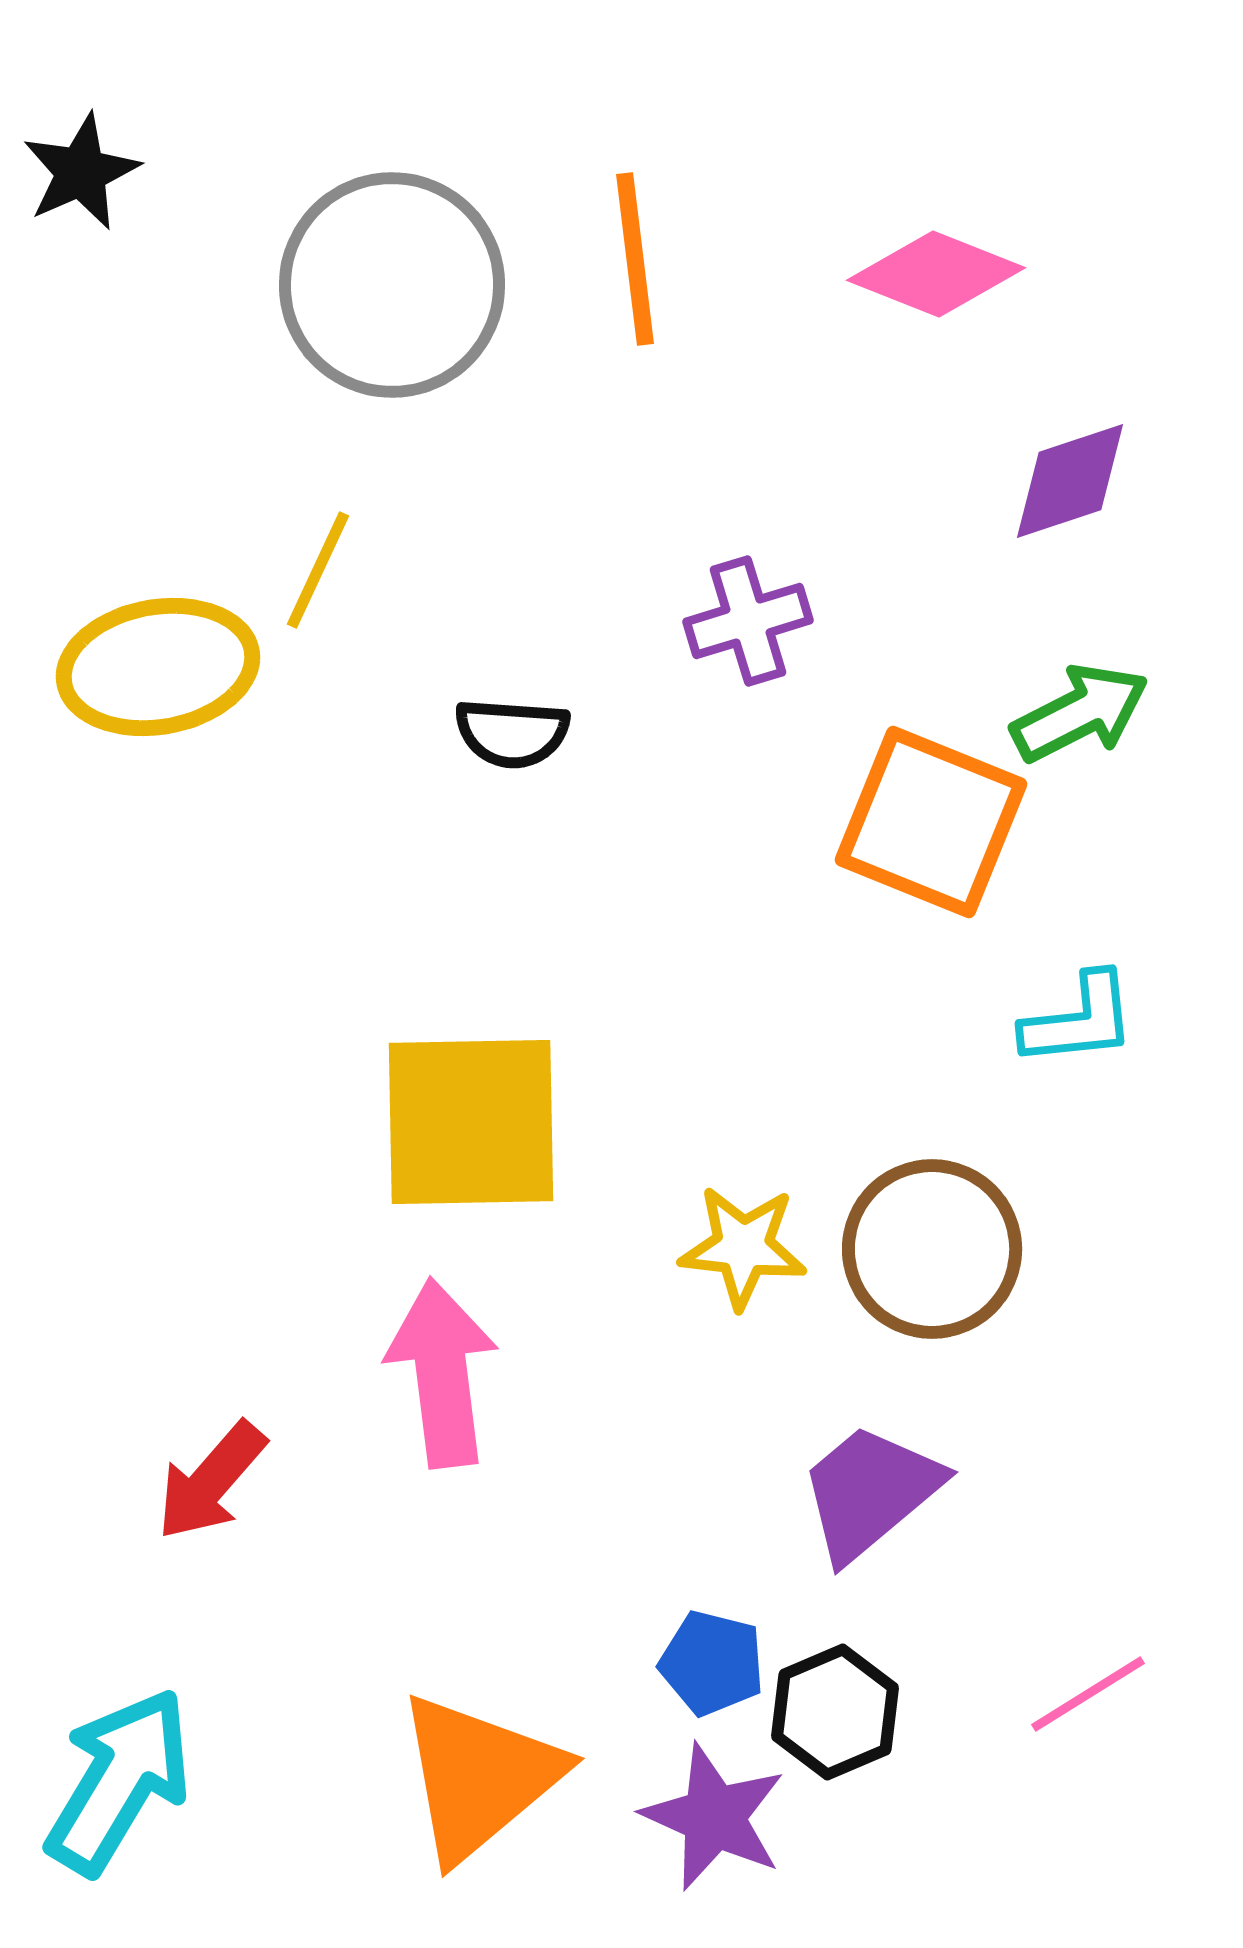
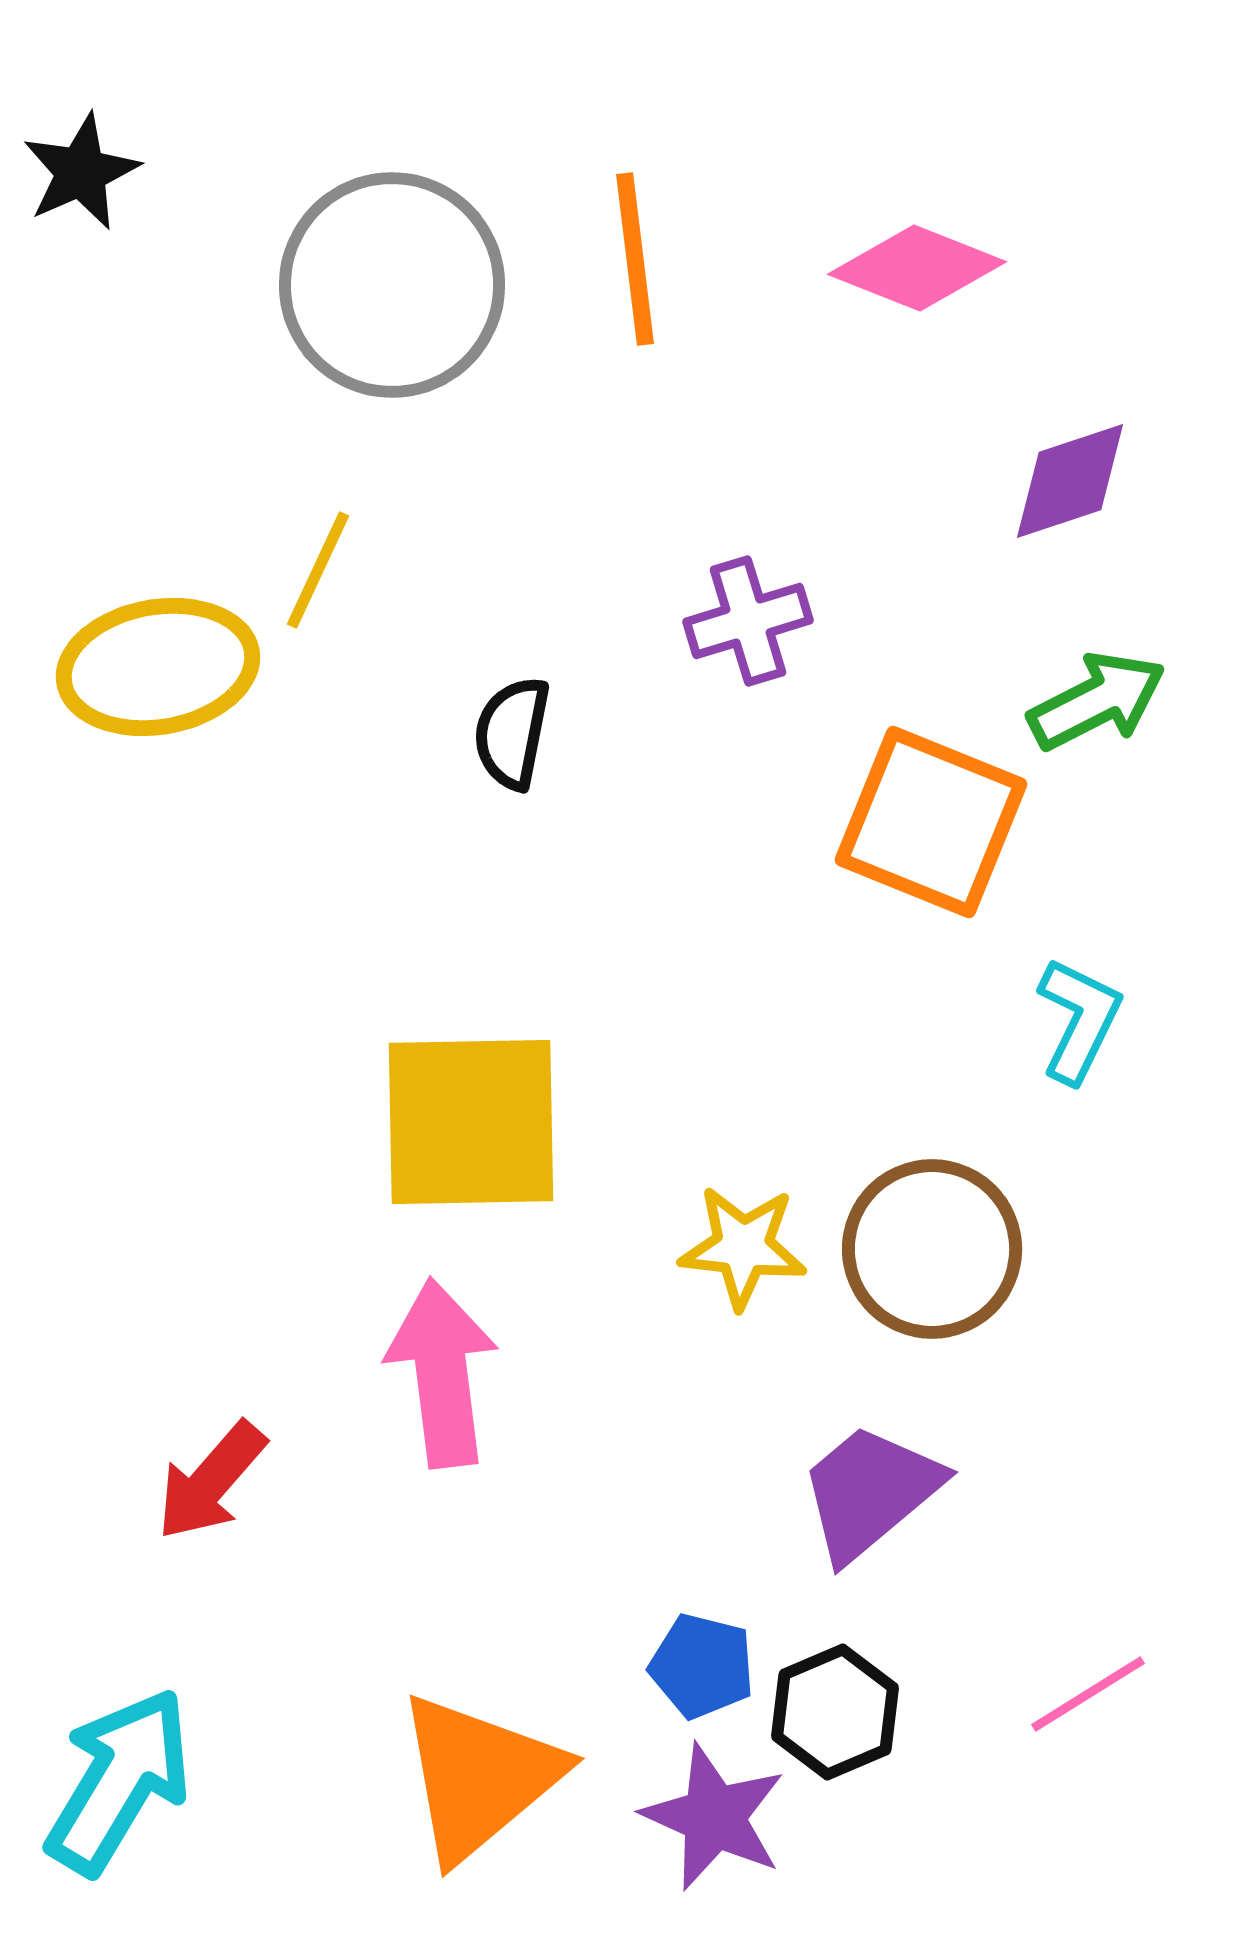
pink diamond: moved 19 px left, 6 px up
green arrow: moved 17 px right, 12 px up
black semicircle: rotated 97 degrees clockwise
cyan L-shape: rotated 58 degrees counterclockwise
blue pentagon: moved 10 px left, 3 px down
